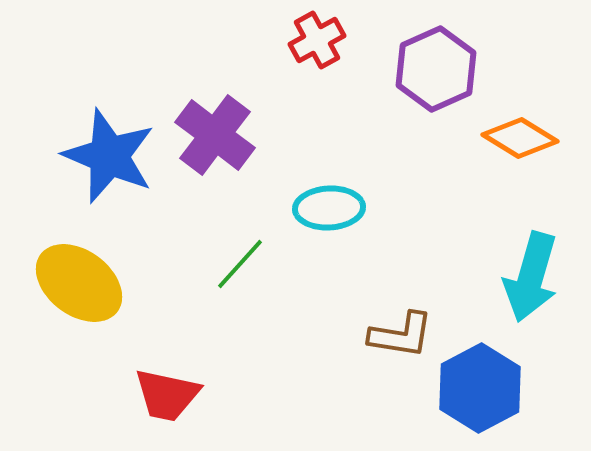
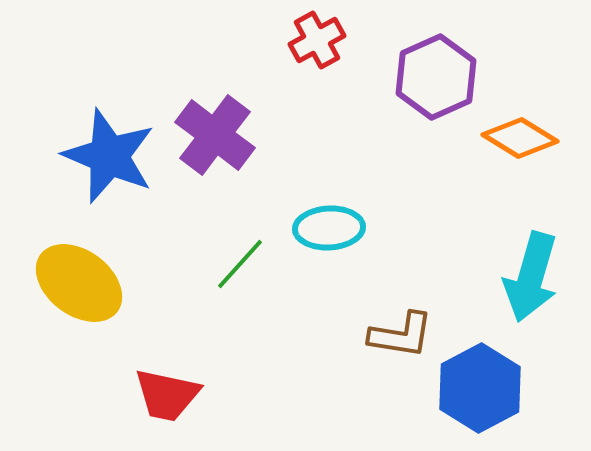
purple hexagon: moved 8 px down
cyan ellipse: moved 20 px down
